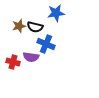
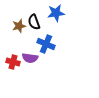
black semicircle: moved 1 px left, 5 px up; rotated 56 degrees clockwise
purple semicircle: moved 1 px left, 1 px down
